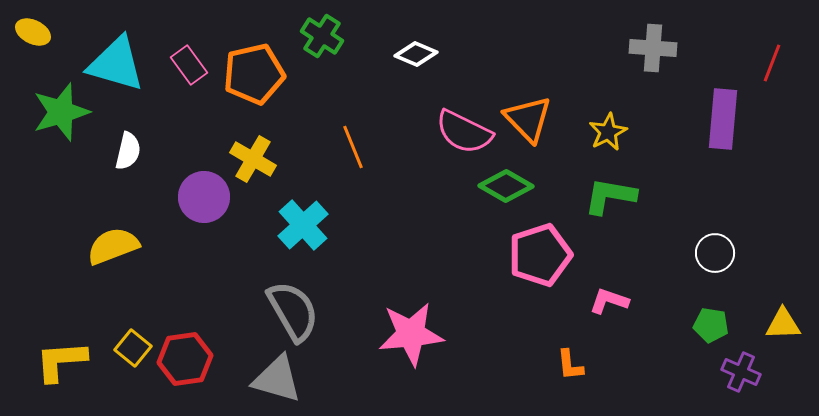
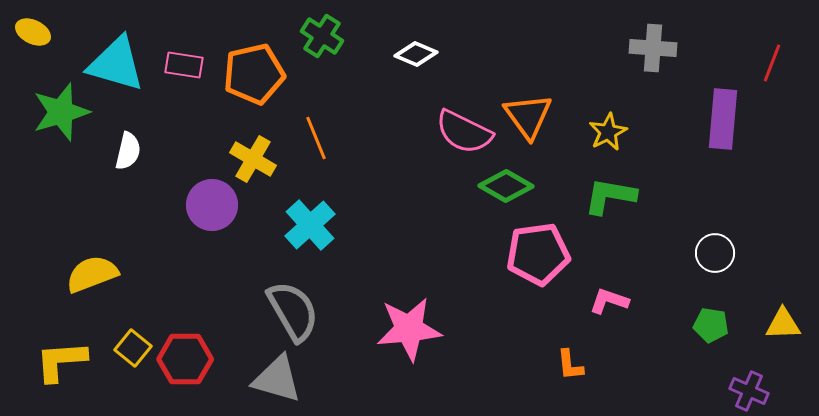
pink rectangle: moved 5 px left; rotated 45 degrees counterclockwise
orange triangle: moved 3 px up; rotated 8 degrees clockwise
orange line: moved 37 px left, 9 px up
purple circle: moved 8 px right, 8 px down
cyan cross: moved 7 px right
yellow semicircle: moved 21 px left, 28 px down
pink pentagon: moved 2 px left, 1 px up; rotated 10 degrees clockwise
pink star: moved 2 px left, 5 px up
red hexagon: rotated 8 degrees clockwise
purple cross: moved 8 px right, 19 px down
